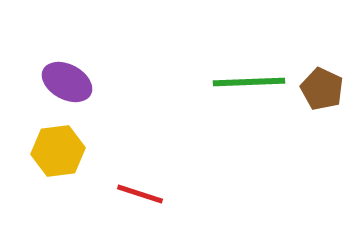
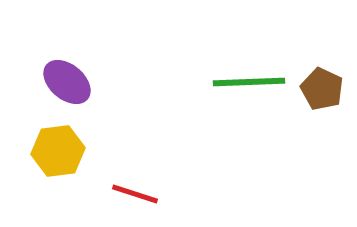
purple ellipse: rotated 12 degrees clockwise
red line: moved 5 px left
